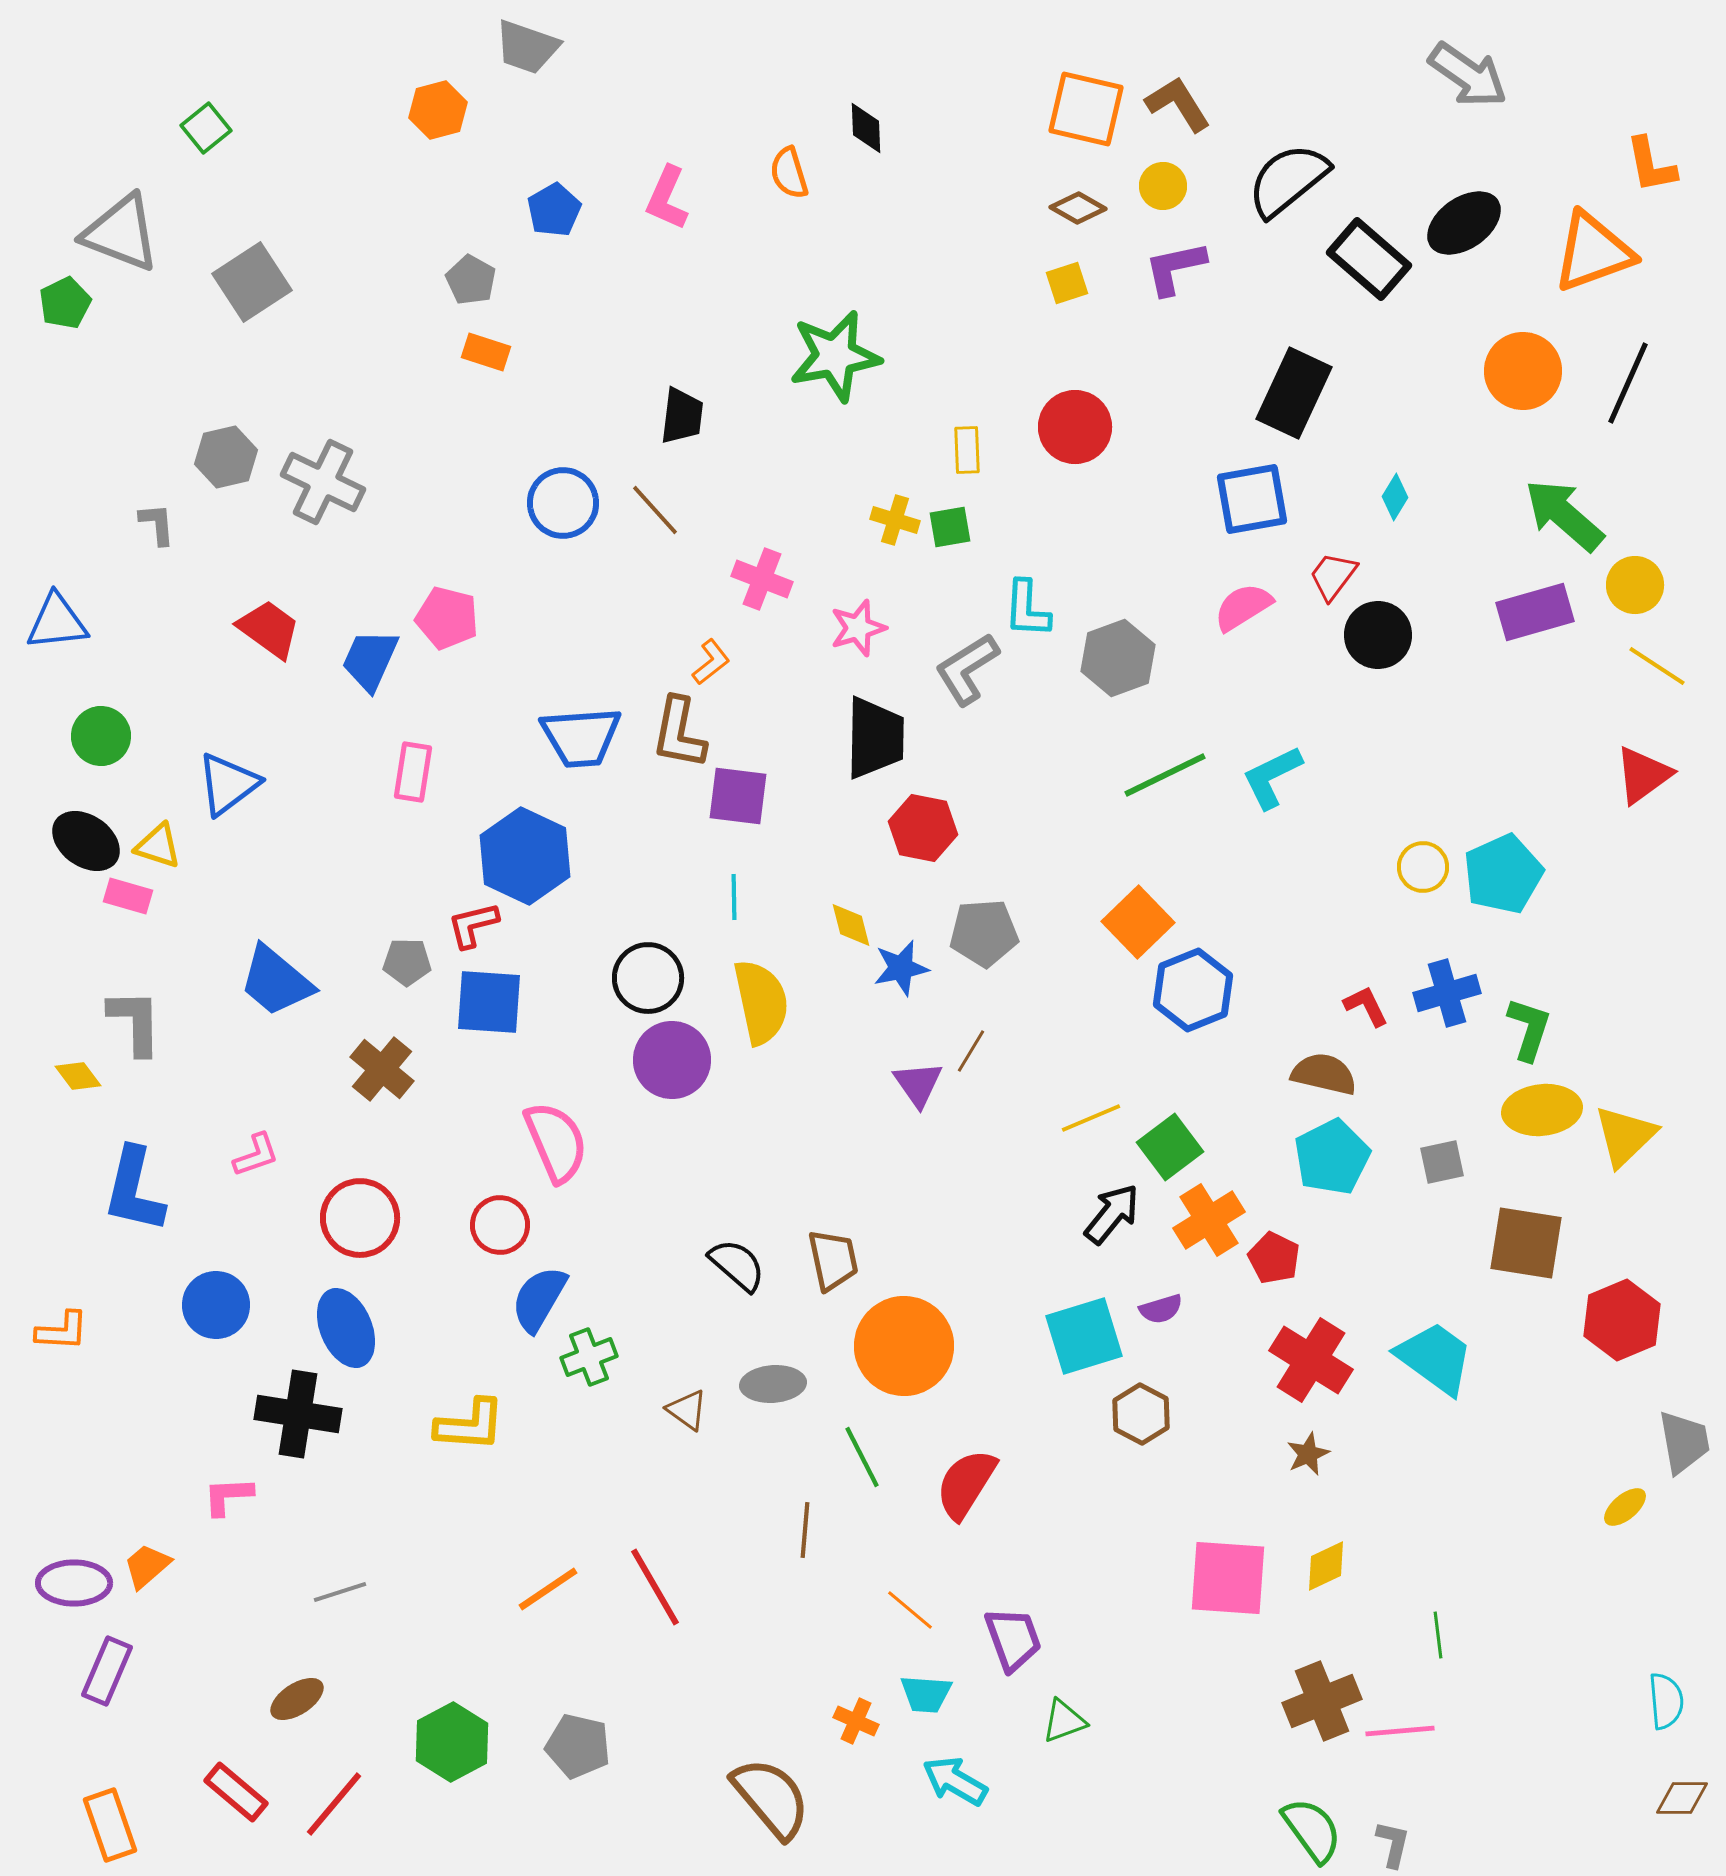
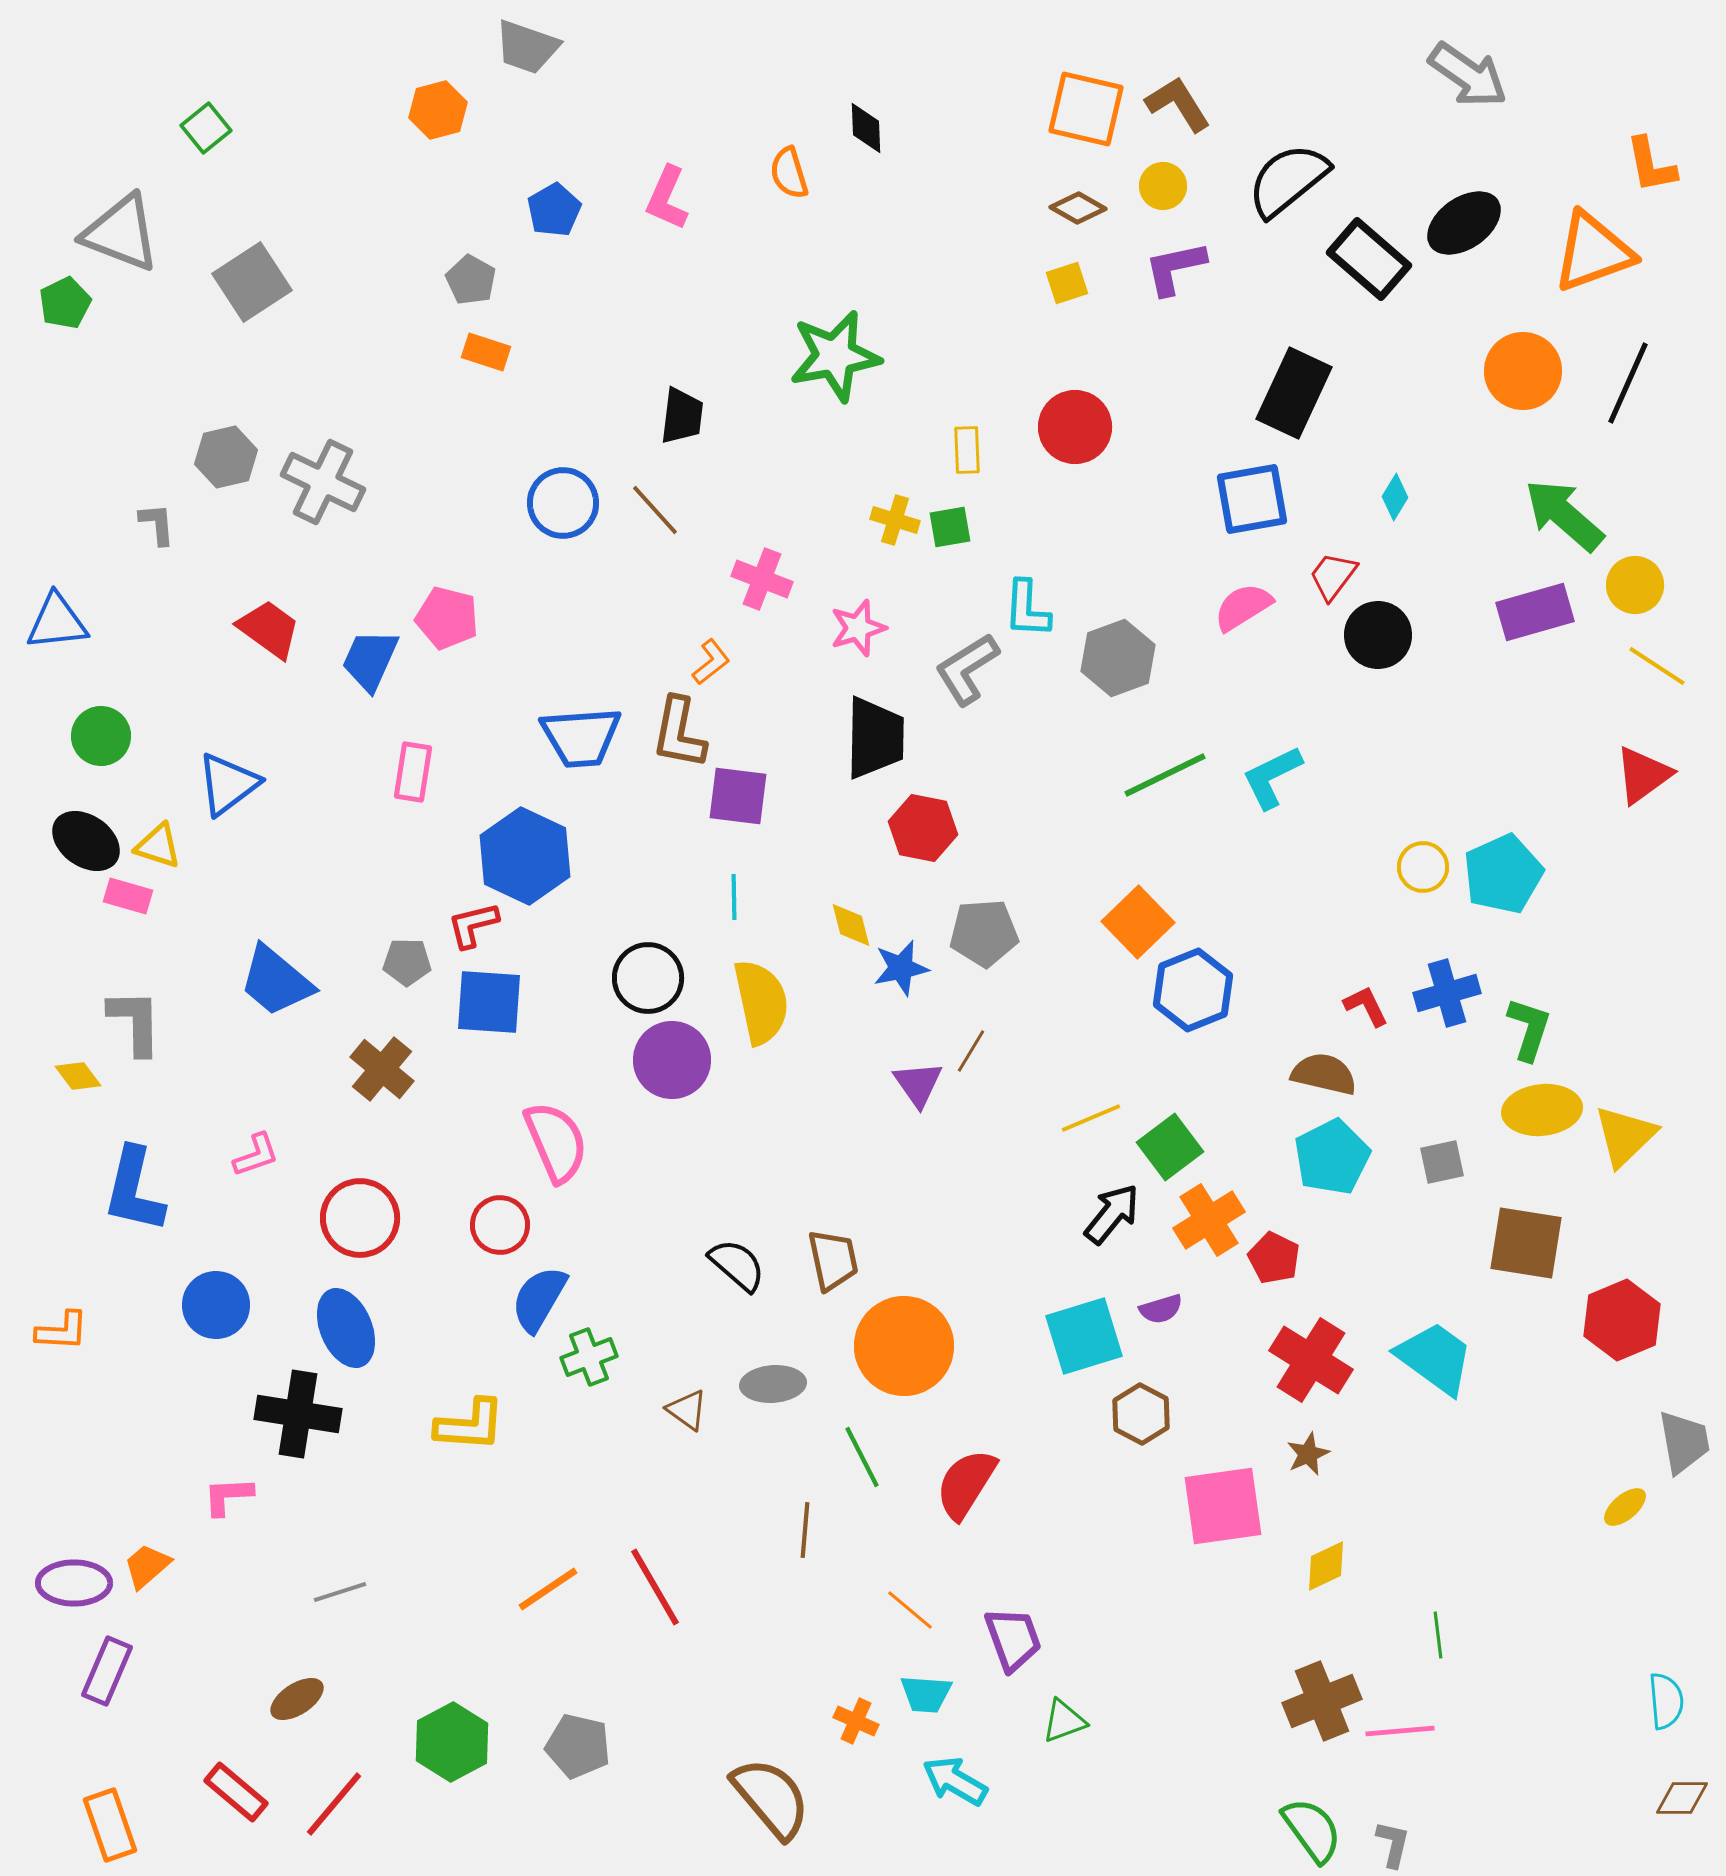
pink square at (1228, 1578): moved 5 px left, 72 px up; rotated 12 degrees counterclockwise
